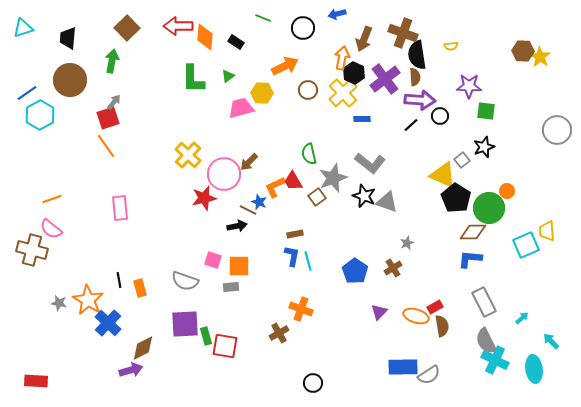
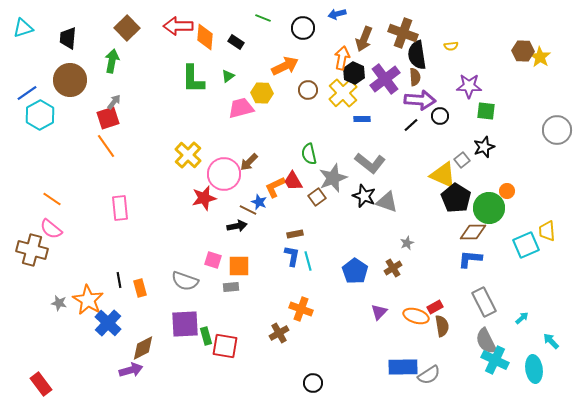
orange line at (52, 199): rotated 54 degrees clockwise
red rectangle at (36, 381): moved 5 px right, 3 px down; rotated 50 degrees clockwise
